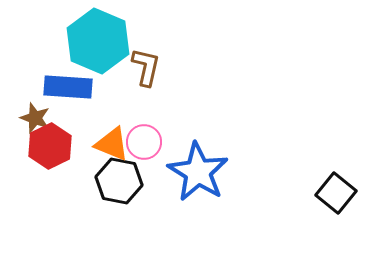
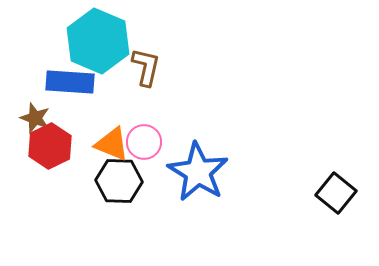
blue rectangle: moved 2 px right, 5 px up
black hexagon: rotated 9 degrees counterclockwise
